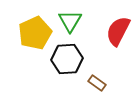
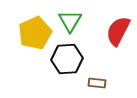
brown rectangle: rotated 30 degrees counterclockwise
